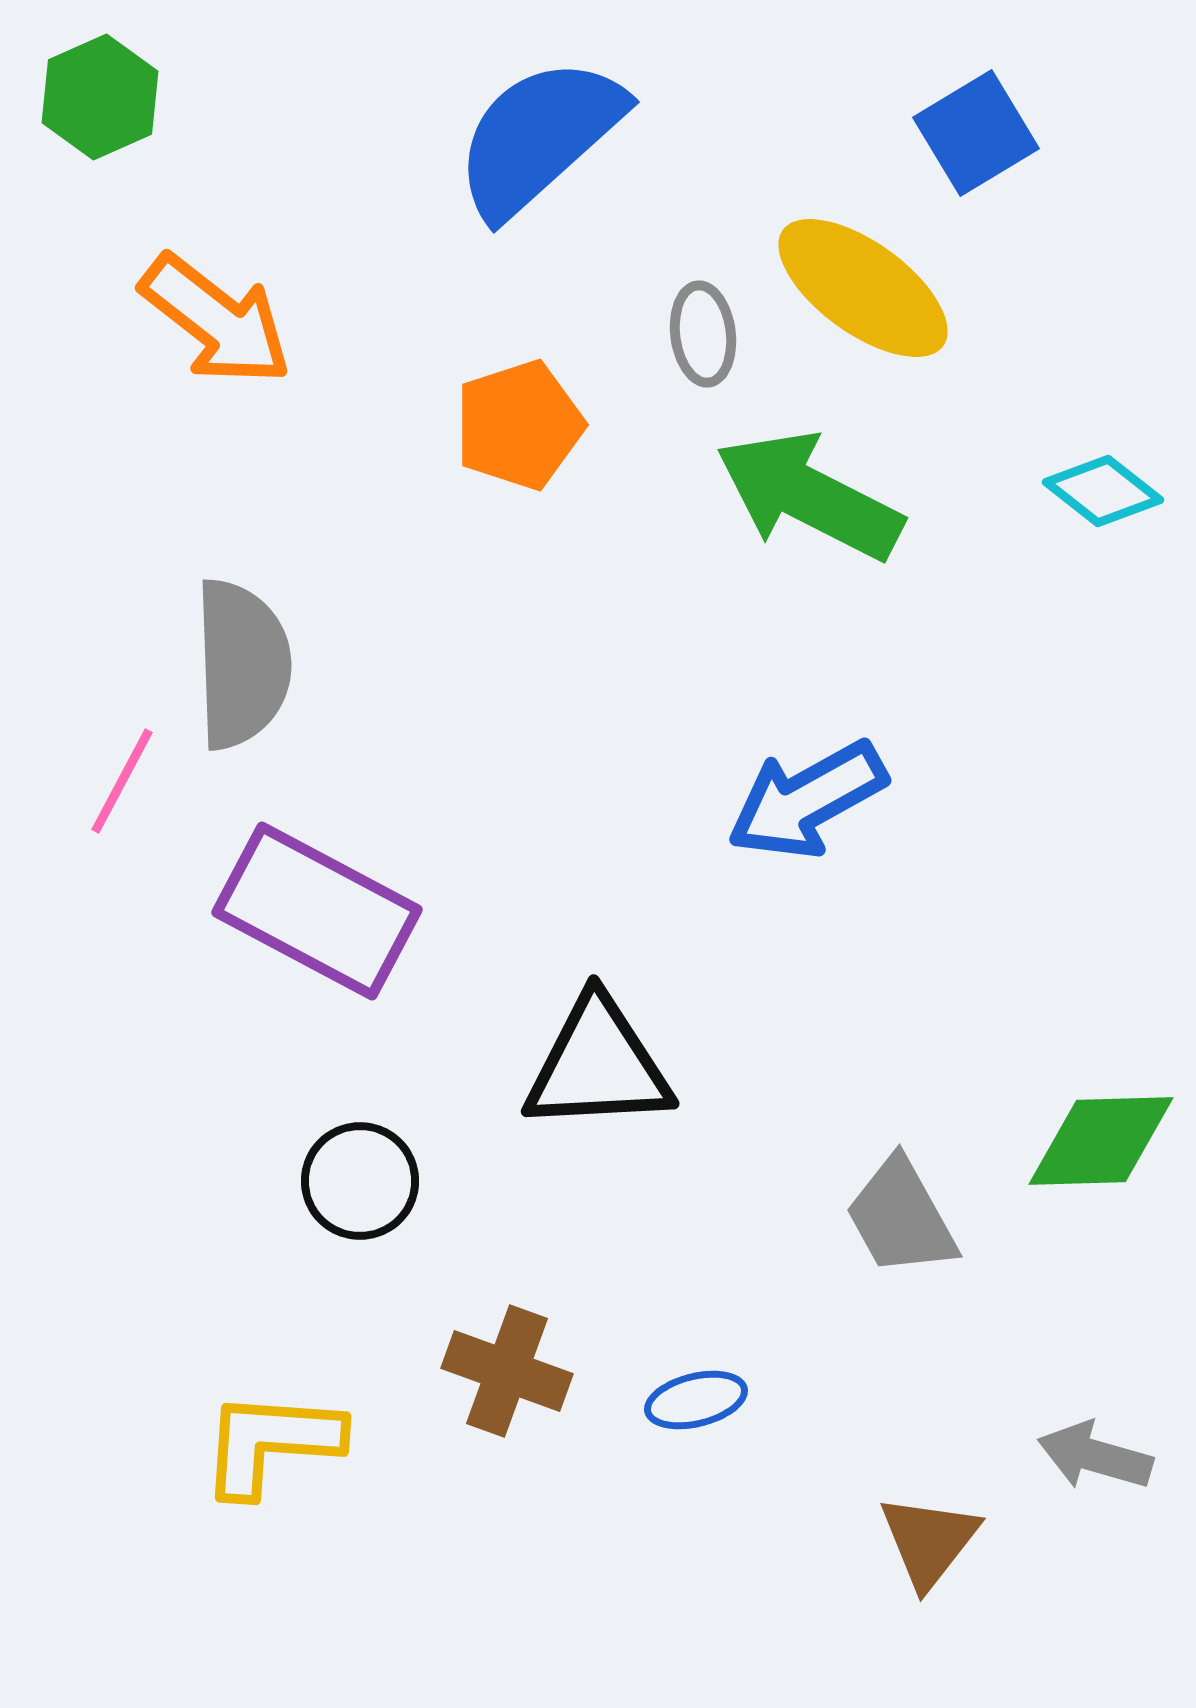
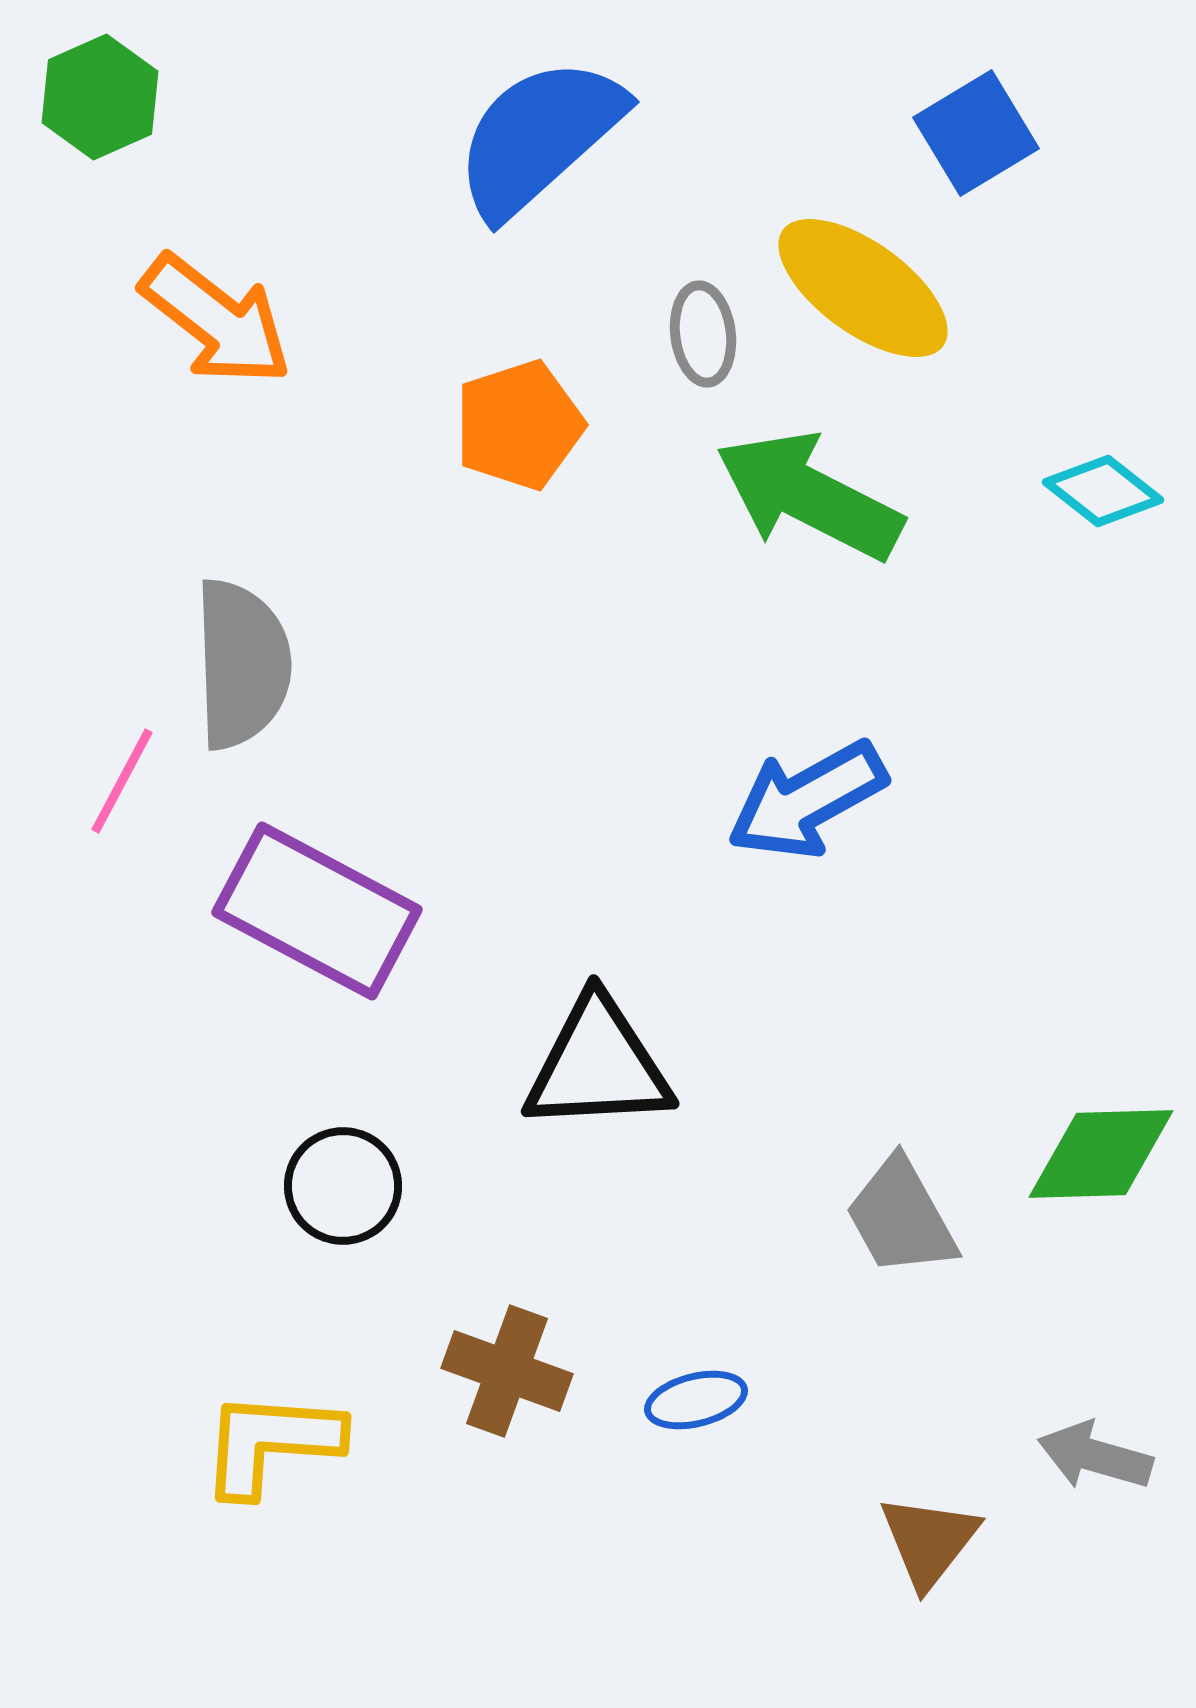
green diamond: moved 13 px down
black circle: moved 17 px left, 5 px down
